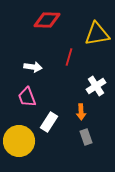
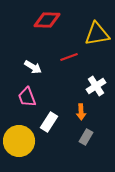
red line: rotated 54 degrees clockwise
white arrow: rotated 24 degrees clockwise
gray rectangle: rotated 49 degrees clockwise
